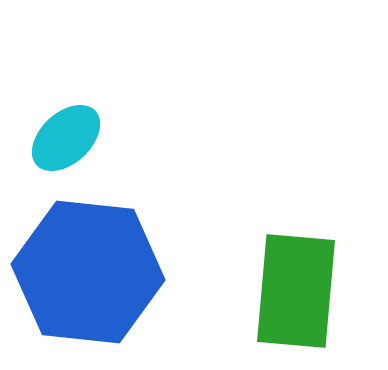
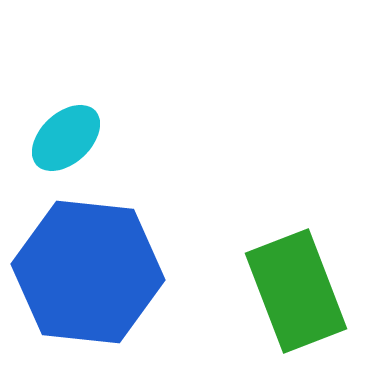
green rectangle: rotated 26 degrees counterclockwise
